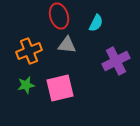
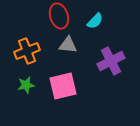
cyan semicircle: moved 1 px left, 2 px up; rotated 18 degrees clockwise
gray triangle: moved 1 px right
orange cross: moved 2 px left
purple cross: moved 5 px left
pink square: moved 3 px right, 2 px up
